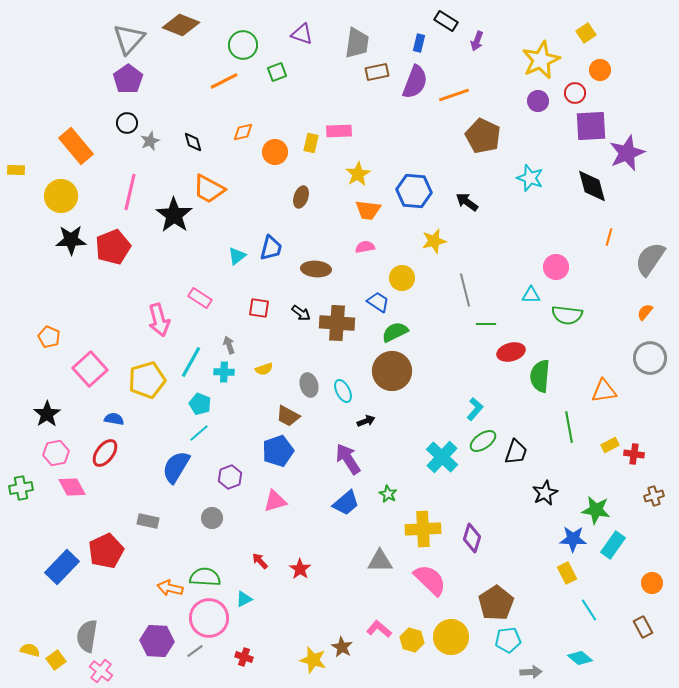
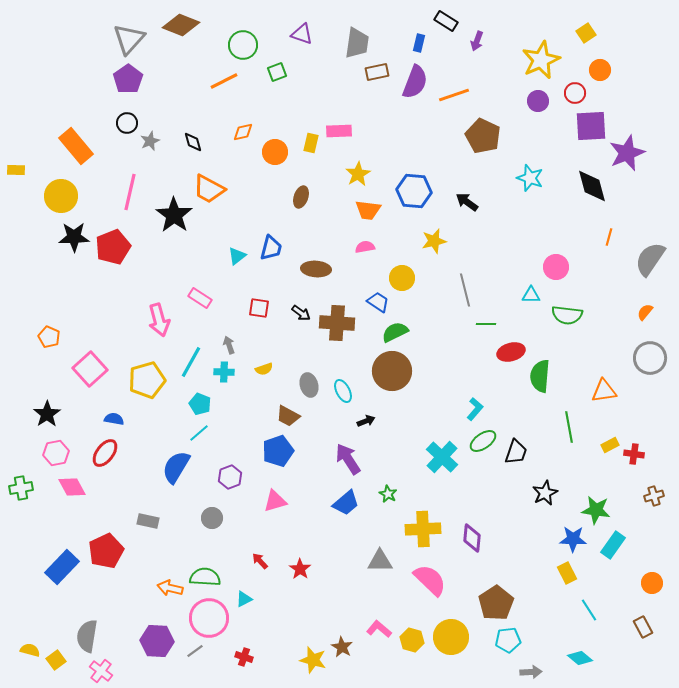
black star at (71, 240): moved 3 px right, 3 px up
purple diamond at (472, 538): rotated 12 degrees counterclockwise
